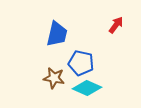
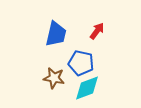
red arrow: moved 19 px left, 6 px down
blue trapezoid: moved 1 px left
cyan diamond: rotated 44 degrees counterclockwise
